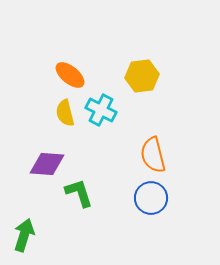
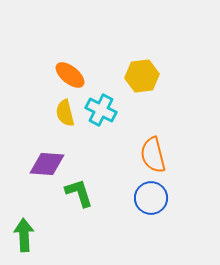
green arrow: rotated 20 degrees counterclockwise
